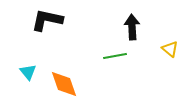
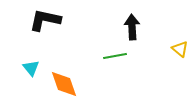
black L-shape: moved 2 px left
yellow triangle: moved 10 px right
cyan triangle: moved 3 px right, 4 px up
